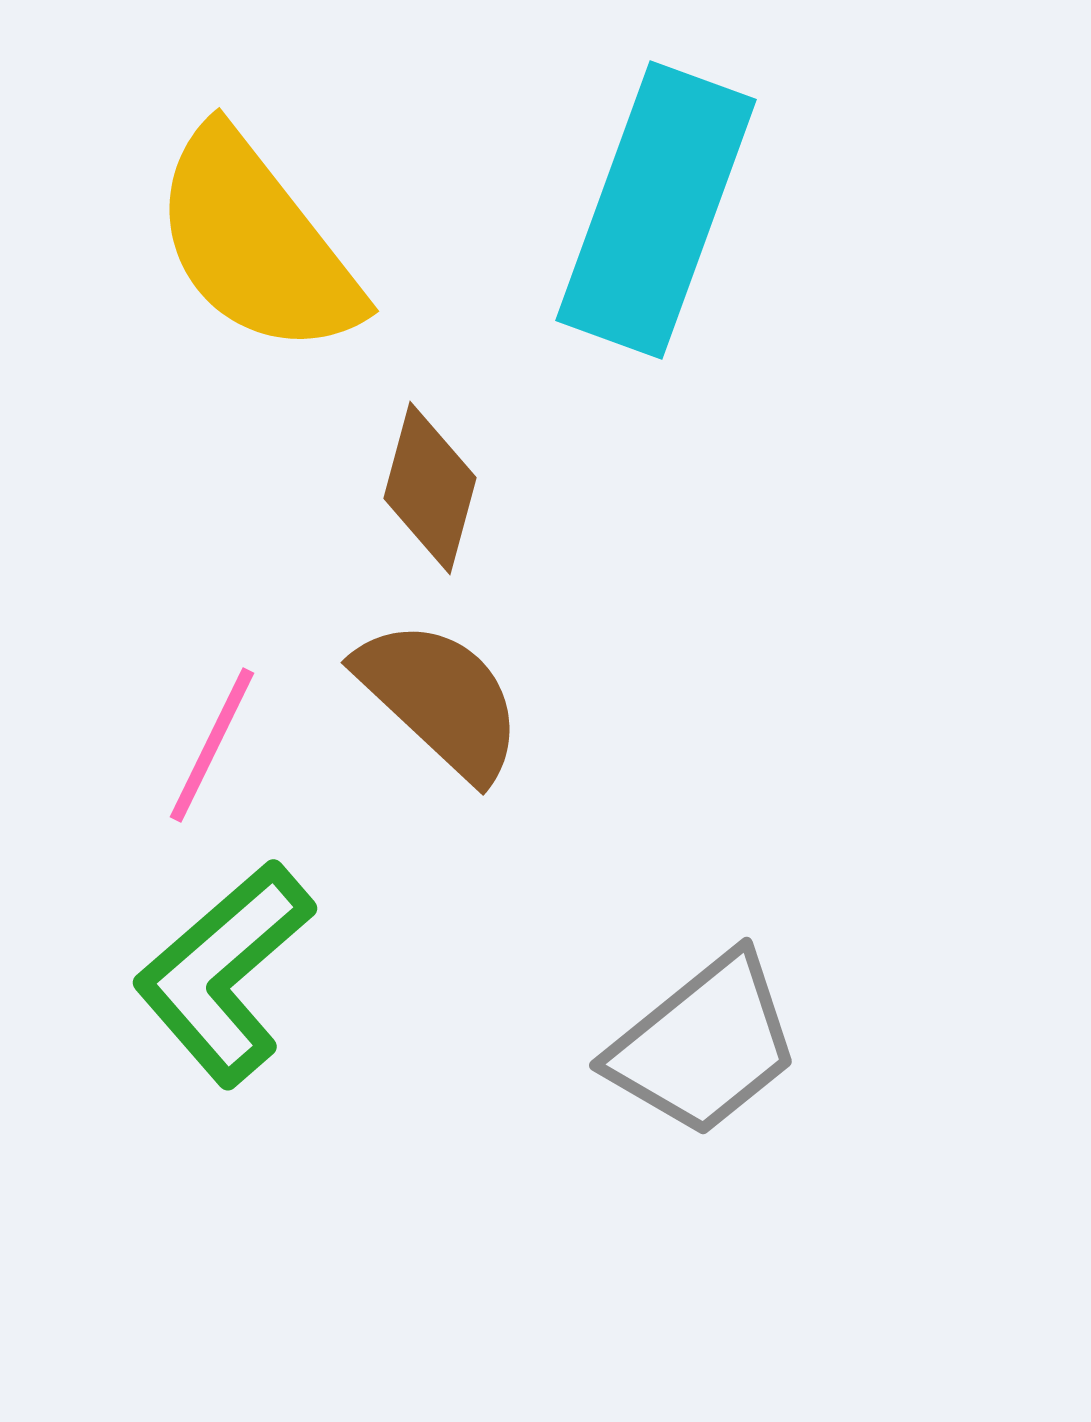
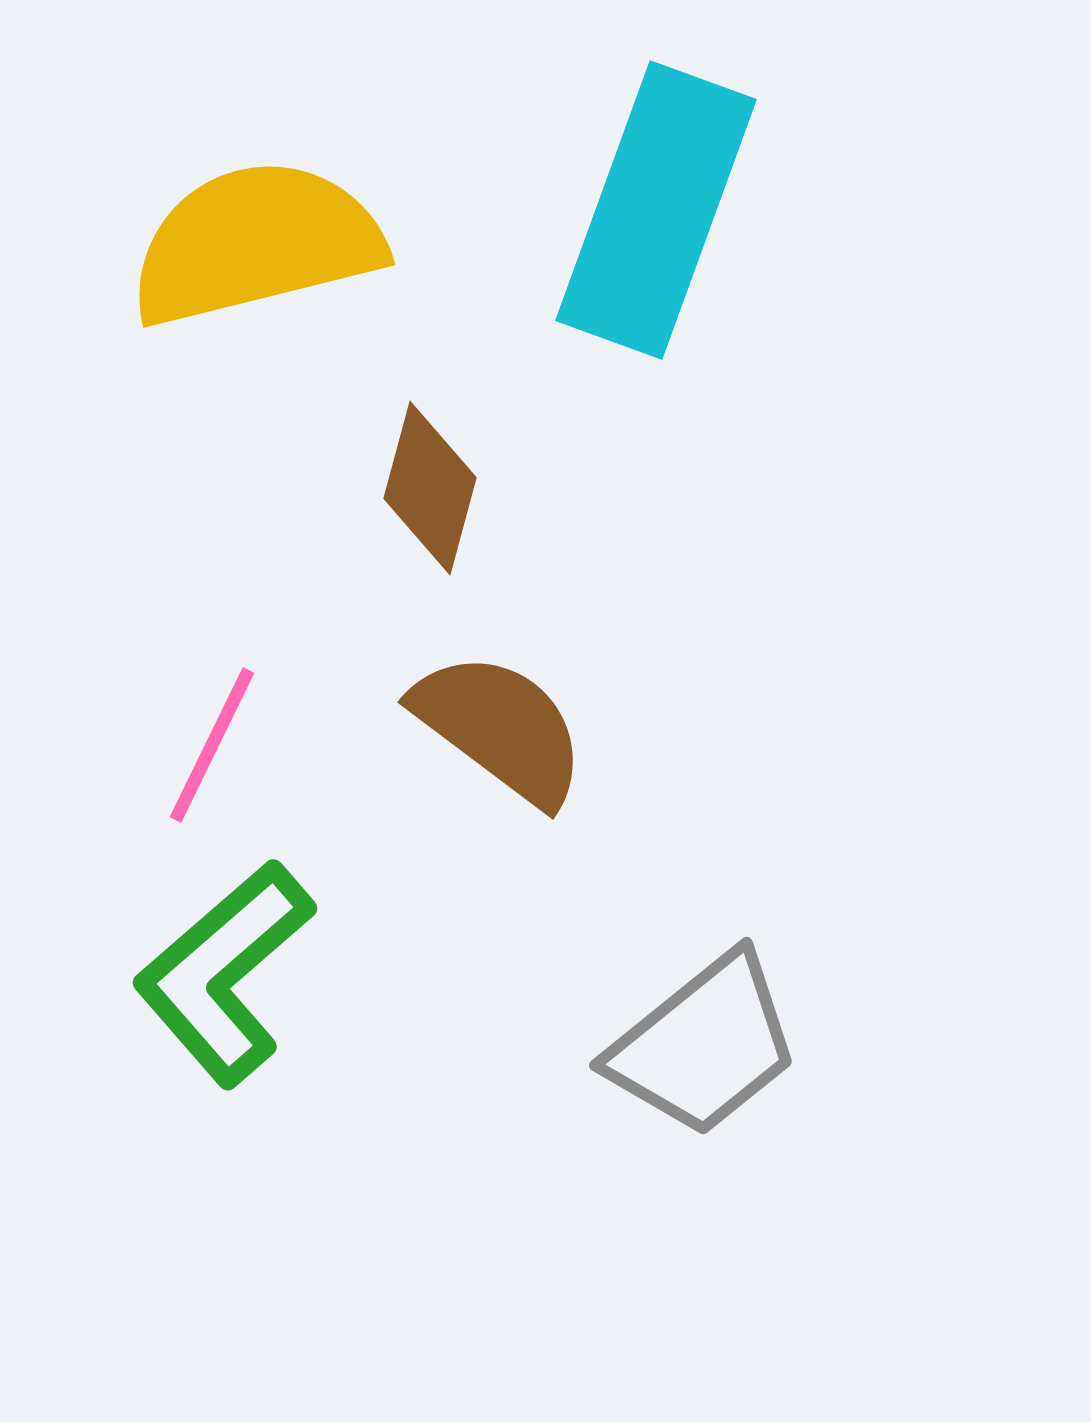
yellow semicircle: rotated 114 degrees clockwise
brown semicircle: moved 60 px right, 29 px down; rotated 6 degrees counterclockwise
